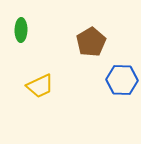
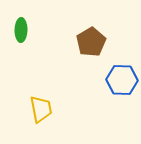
yellow trapezoid: moved 1 px right, 23 px down; rotated 76 degrees counterclockwise
